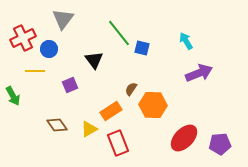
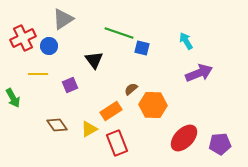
gray triangle: rotated 20 degrees clockwise
green line: rotated 32 degrees counterclockwise
blue circle: moved 3 px up
yellow line: moved 3 px right, 3 px down
brown semicircle: rotated 16 degrees clockwise
green arrow: moved 2 px down
red rectangle: moved 1 px left
